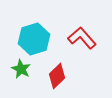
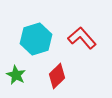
cyan hexagon: moved 2 px right
green star: moved 5 px left, 6 px down
